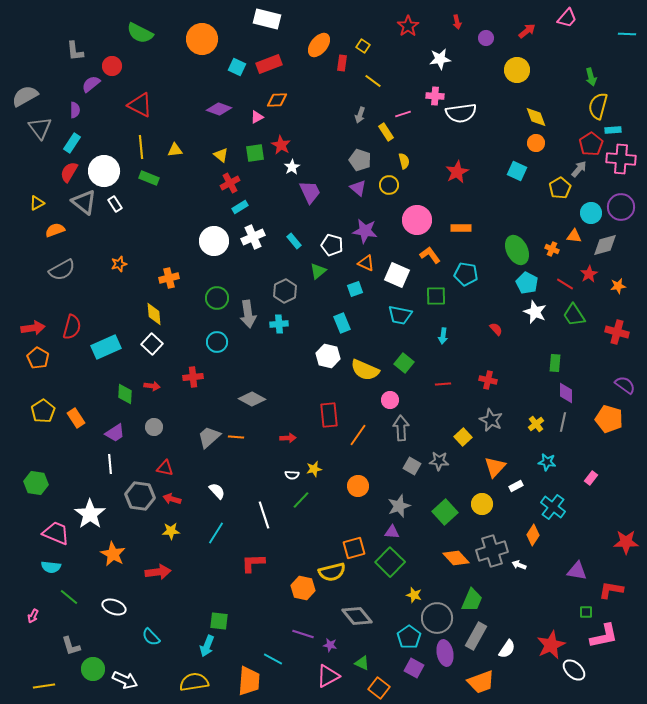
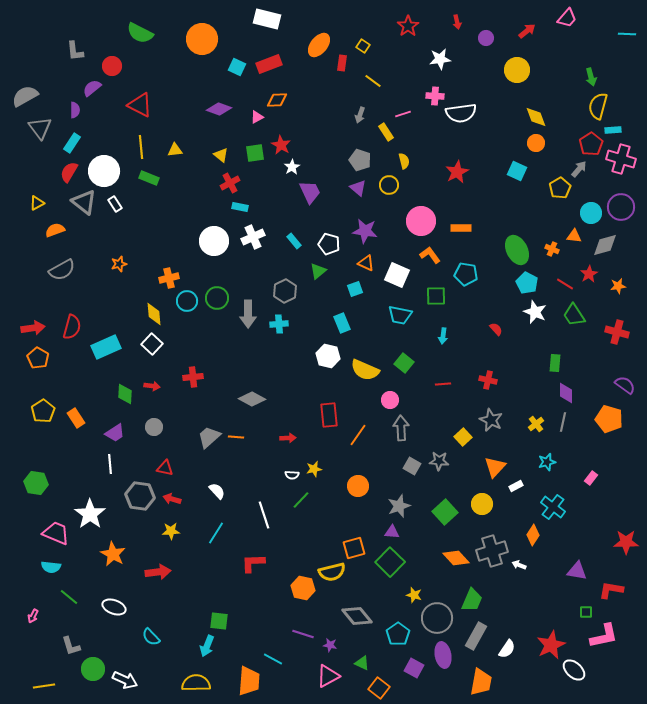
purple semicircle at (91, 84): moved 1 px right, 4 px down
pink cross at (621, 159): rotated 12 degrees clockwise
cyan rectangle at (240, 207): rotated 42 degrees clockwise
pink circle at (417, 220): moved 4 px right, 1 px down
white pentagon at (332, 245): moved 3 px left, 1 px up
gray arrow at (248, 314): rotated 8 degrees clockwise
cyan circle at (217, 342): moved 30 px left, 41 px up
cyan star at (547, 462): rotated 24 degrees counterclockwise
cyan pentagon at (409, 637): moved 11 px left, 3 px up
purple ellipse at (445, 653): moved 2 px left, 2 px down
yellow semicircle at (194, 682): moved 2 px right, 1 px down; rotated 8 degrees clockwise
orange trapezoid at (481, 682): rotated 60 degrees counterclockwise
